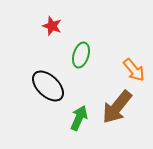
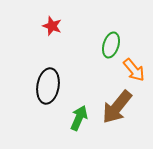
green ellipse: moved 30 px right, 10 px up
black ellipse: rotated 56 degrees clockwise
